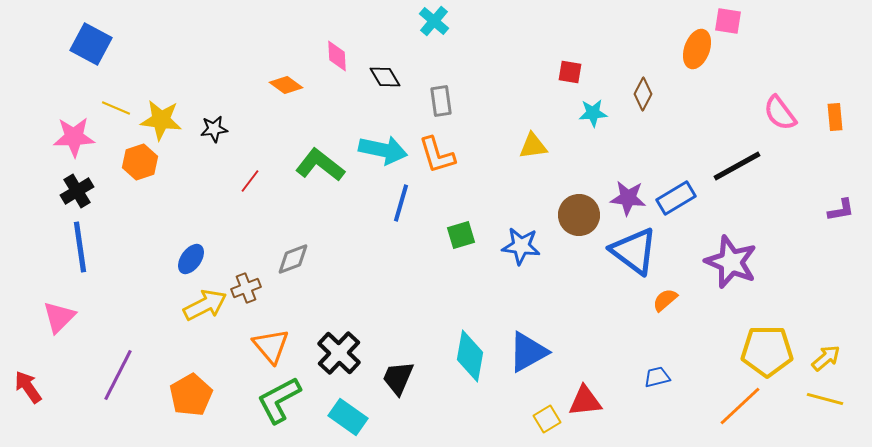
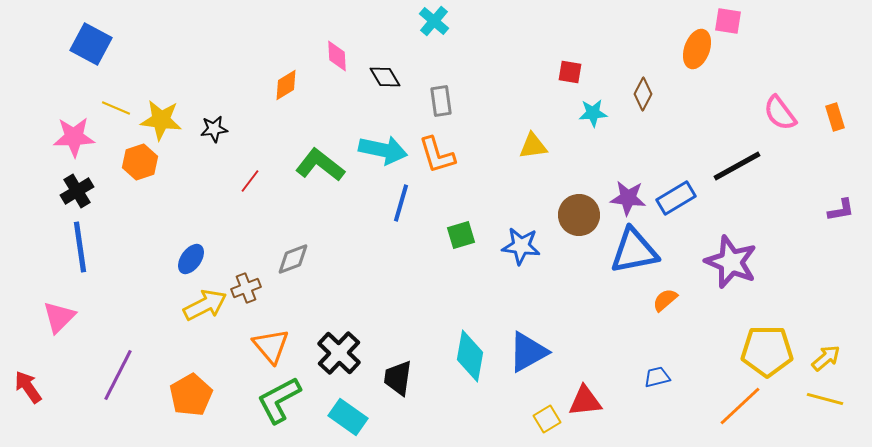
orange diamond at (286, 85): rotated 68 degrees counterclockwise
orange rectangle at (835, 117): rotated 12 degrees counterclockwise
blue triangle at (634, 251): rotated 48 degrees counterclockwise
black trapezoid at (398, 378): rotated 15 degrees counterclockwise
